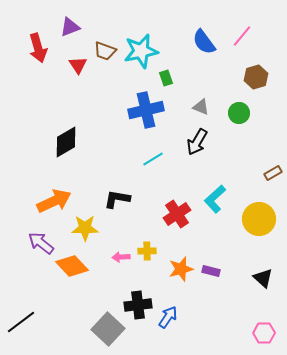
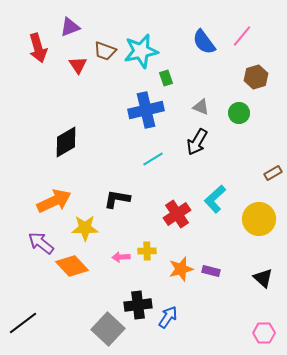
black line: moved 2 px right, 1 px down
